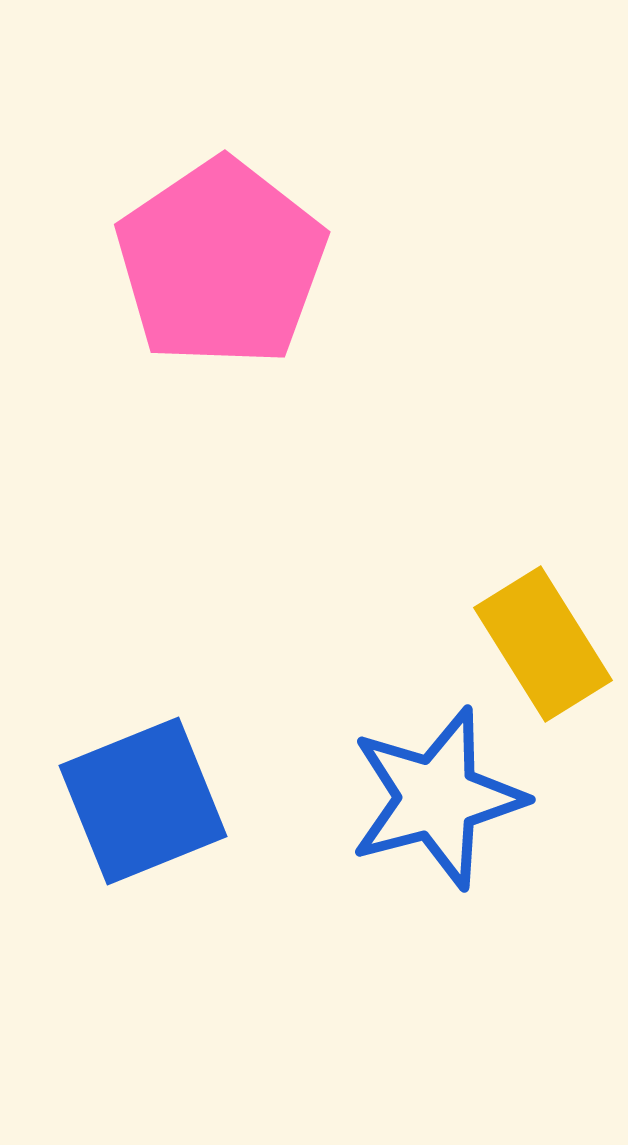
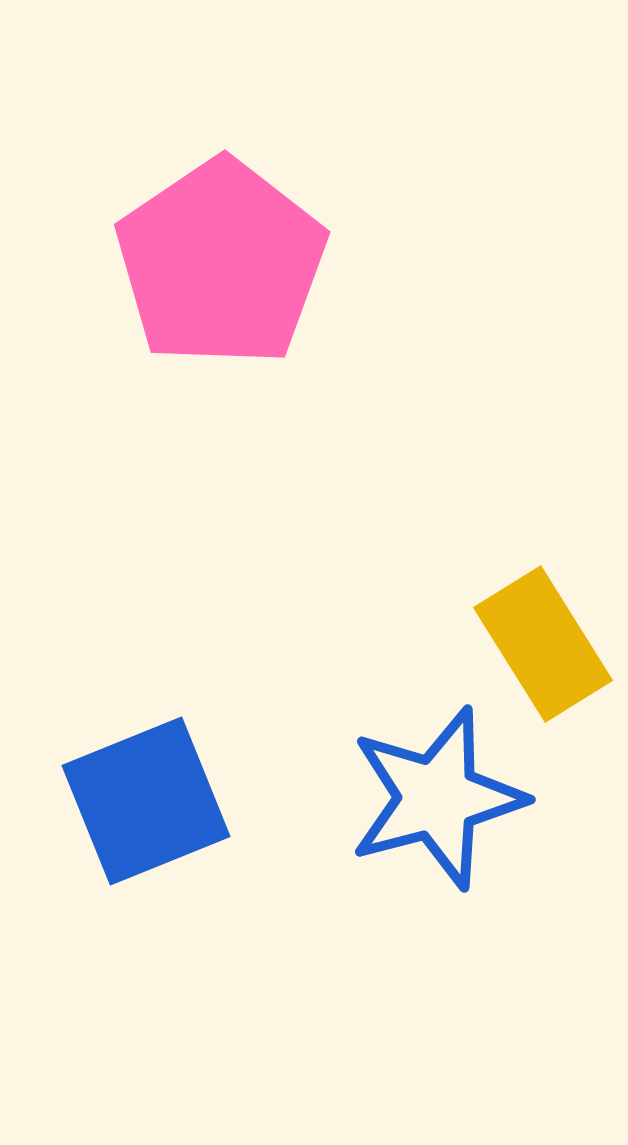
blue square: moved 3 px right
